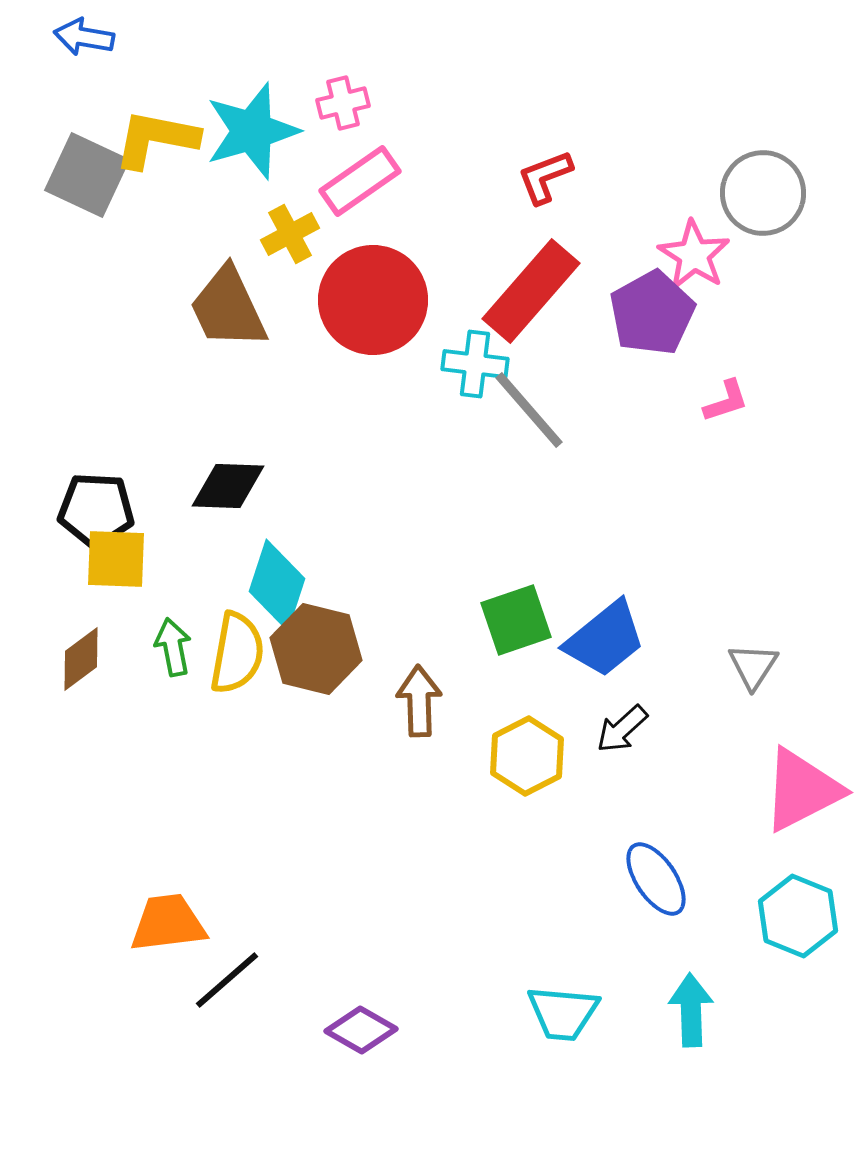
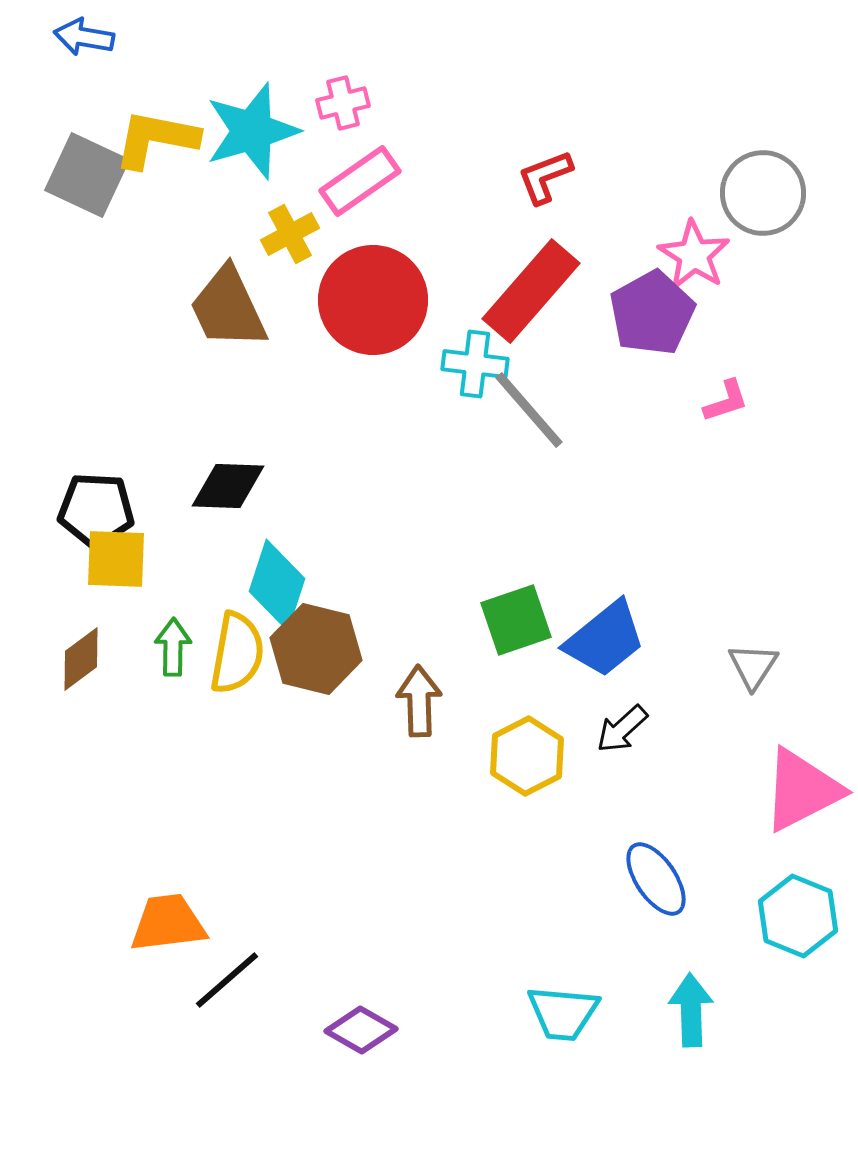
green arrow: rotated 12 degrees clockwise
